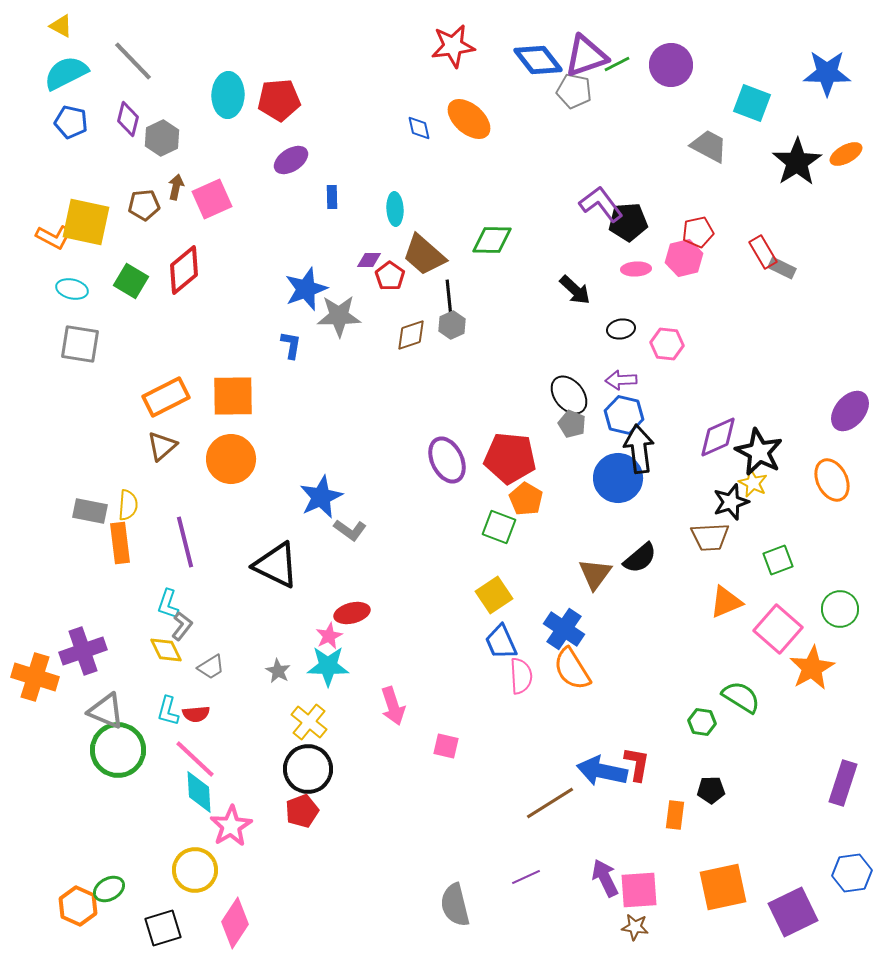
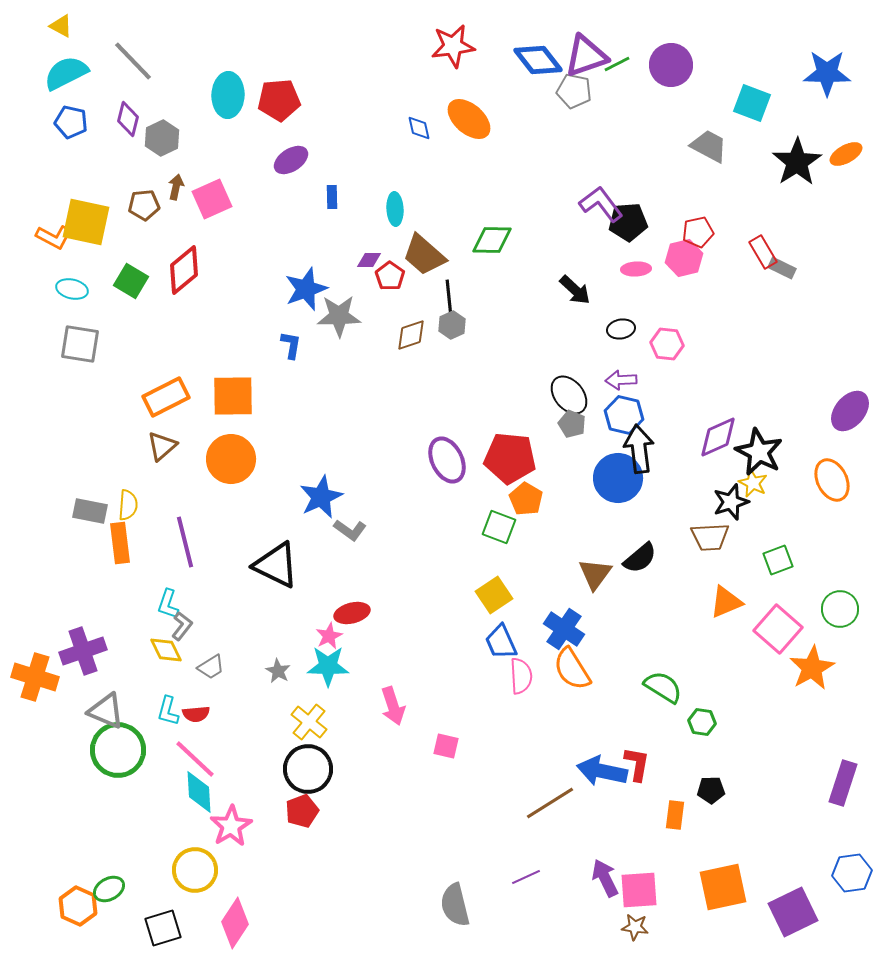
green semicircle at (741, 697): moved 78 px left, 10 px up
